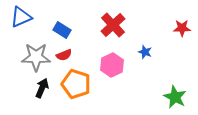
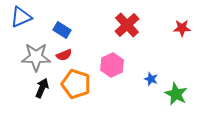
red cross: moved 14 px right
blue star: moved 6 px right, 27 px down
green star: moved 1 px right, 3 px up
